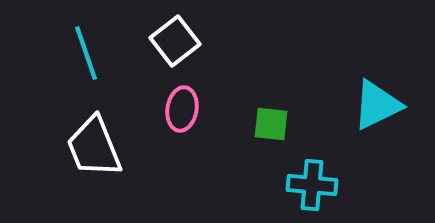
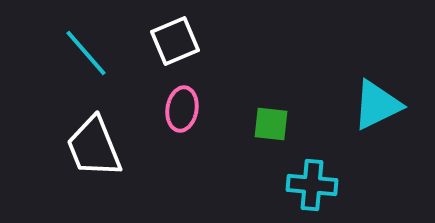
white square: rotated 15 degrees clockwise
cyan line: rotated 22 degrees counterclockwise
